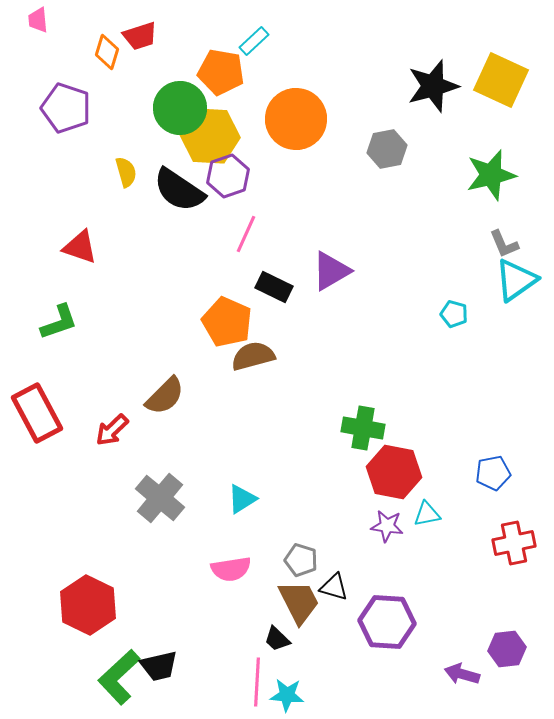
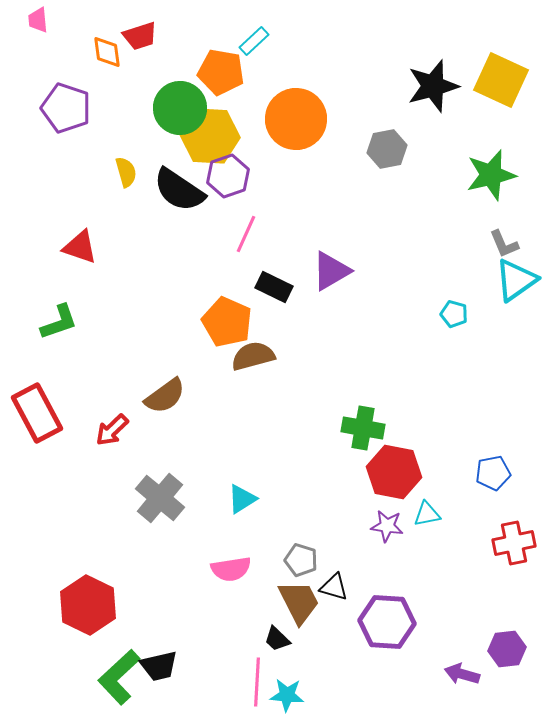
orange diamond at (107, 52): rotated 24 degrees counterclockwise
brown semicircle at (165, 396): rotated 9 degrees clockwise
